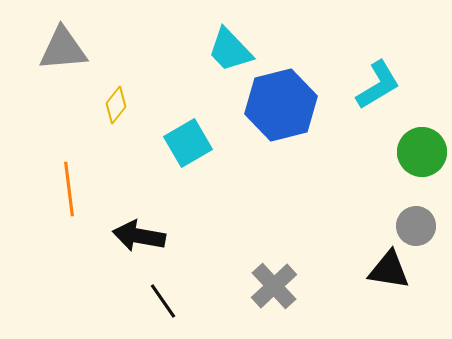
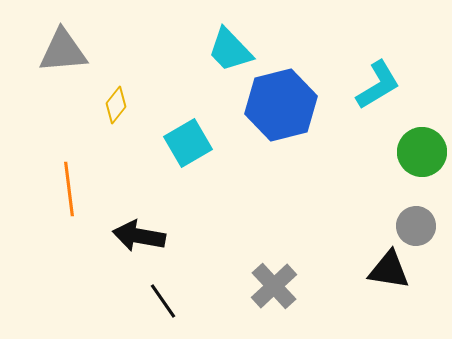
gray triangle: moved 2 px down
